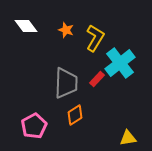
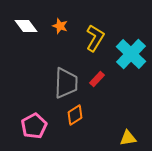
orange star: moved 6 px left, 4 px up
cyan cross: moved 11 px right, 9 px up; rotated 8 degrees counterclockwise
